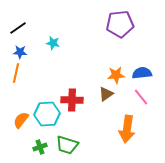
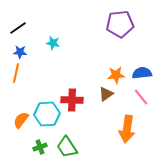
green trapezoid: moved 2 px down; rotated 40 degrees clockwise
